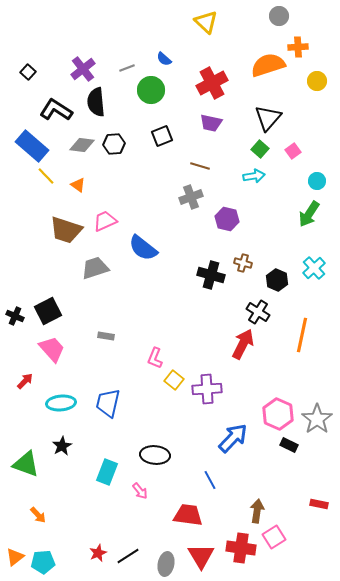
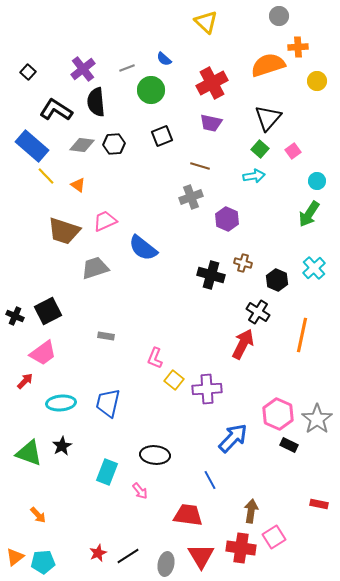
purple hexagon at (227, 219): rotated 10 degrees clockwise
brown trapezoid at (66, 230): moved 2 px left, 1 px down
pink trapezoid at (52, 349): moved 9 px left, 4 px down; rotated 96 degrees clockwise
green triangle at (26, 464): moved 3 px right, 11 px up
brown arrow at (257, 511): moved 6 px left
